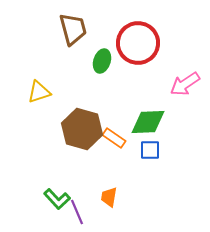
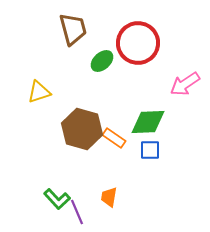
green ellipse: rotated 30 degrees clockwise
